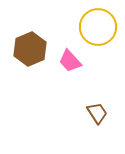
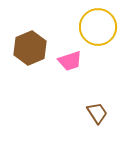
brown hexagon: moved 1 px up
pink trapezoid: rotated 65 degrees counterclockwise
